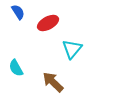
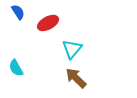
brown arrow: moved 23 px right, 4 px up
